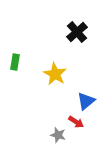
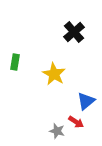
black cross: moved 3 px left
yellow star: moved 1 px left
gray star: moved 1 px left, 4 px up
